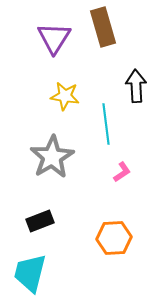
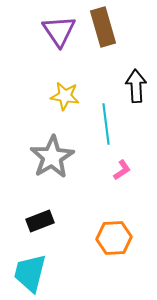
purple triangle: moved 5 px right, 7 px up; rotated 6 degrees counterclockwise
pink L-shape: moved 2 px up
